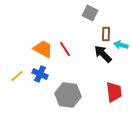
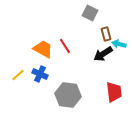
brown rectangle: rotated 16 degrees counterclockwise
cyan arrow: moved 2 px left, 1 px up
red line: moved 3 px up
black arrow: rotated 78 degrees counterclockwise
yellow line: moved 1 px right, 1 px up
